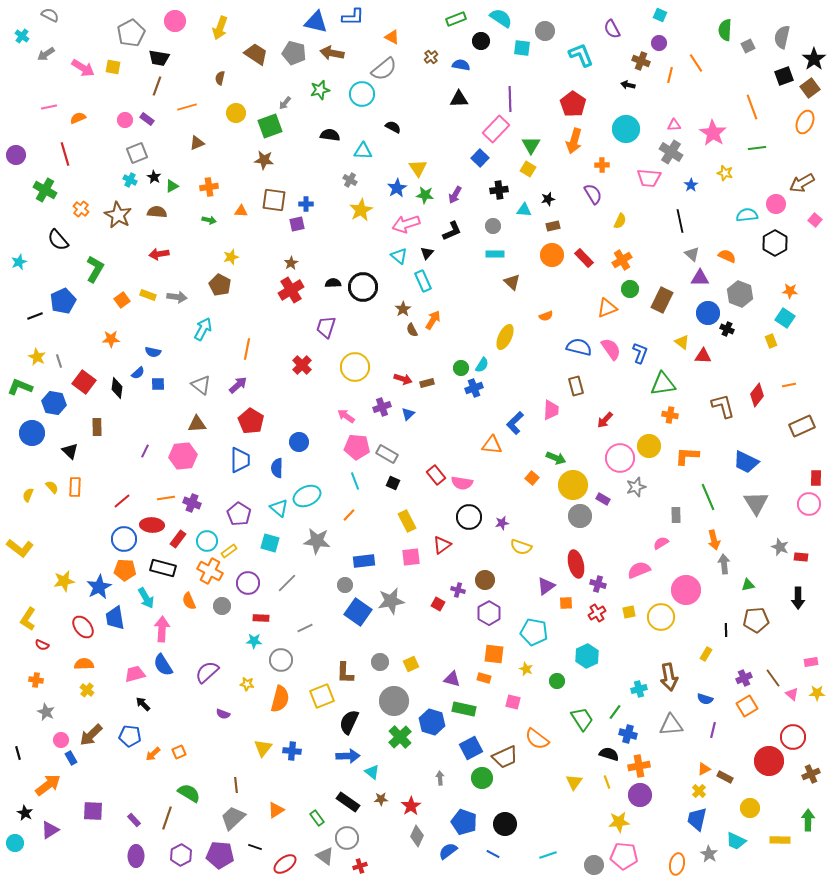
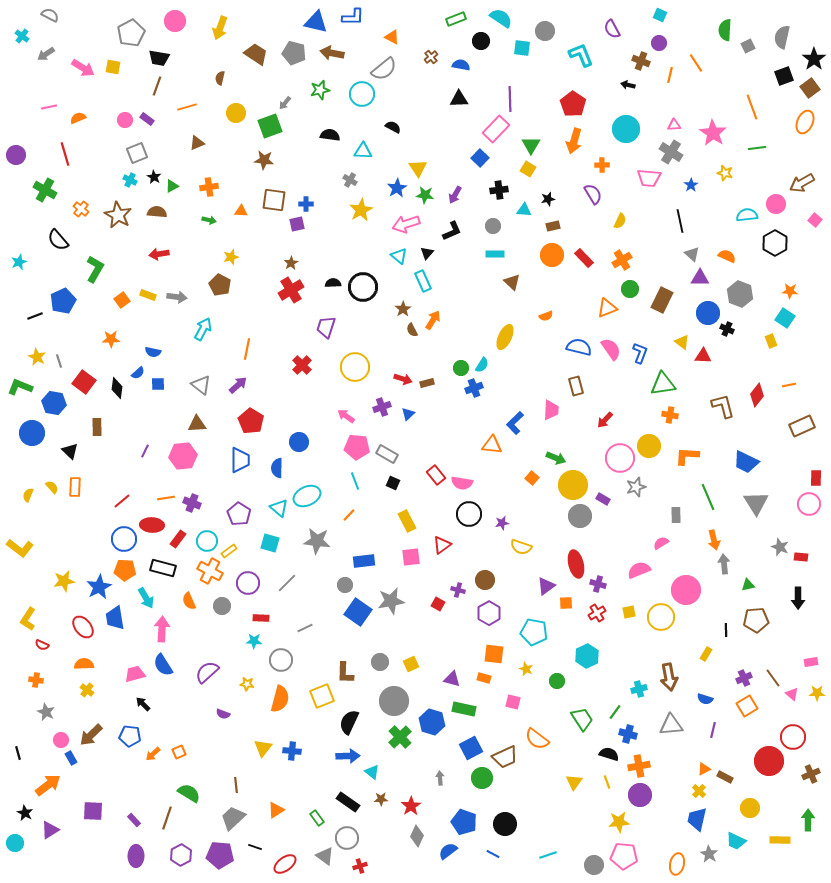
black circle at (469, 517): moved 3 px up
